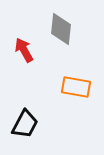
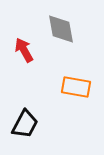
gray diamond: rotated 16 degrees counterclockwise
